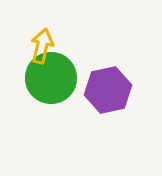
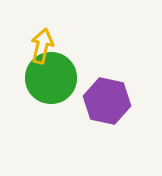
purple hexagon: moved 1 px left, 11 px down; rotated 24 degrees clockwise
